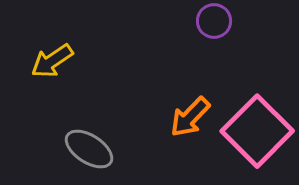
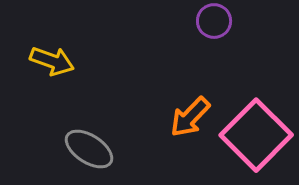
yellow arrow: rotated 126 degrees counterclockwise
pink square: moved 1 px left, 4 px down
